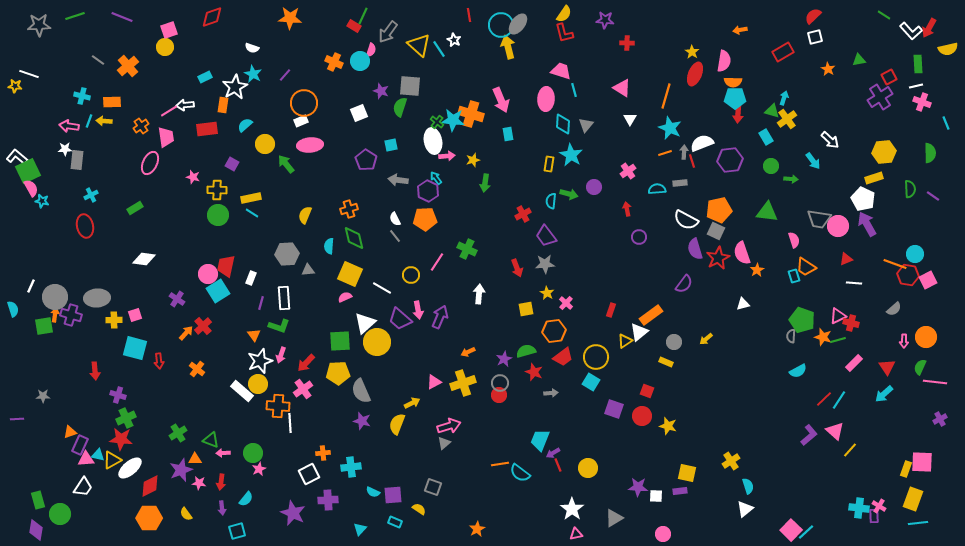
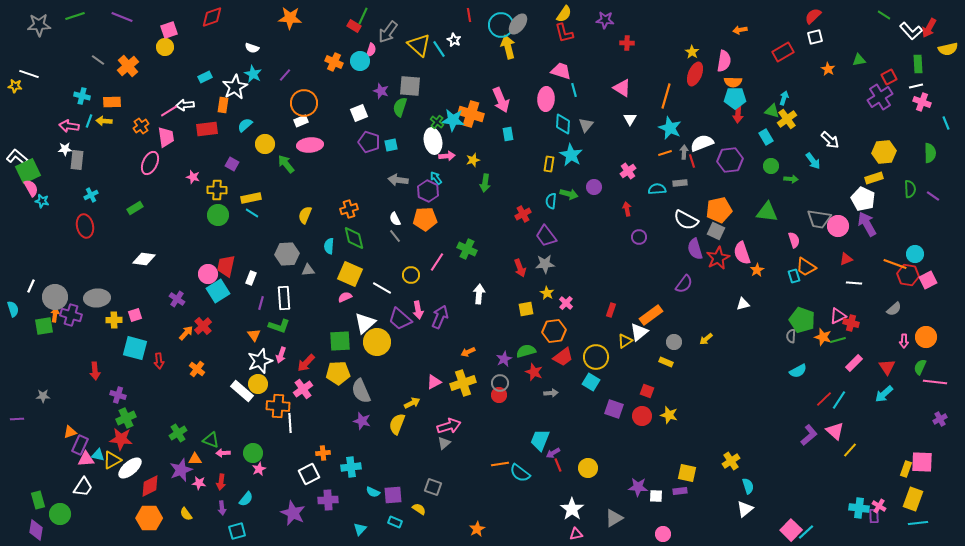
purple pentagon at (366, 160): moved 3 px right, 18 px up; rotated 15 degrees counterclockwise
red arrow at (517, 268): moved 3 px right
yellow star at (668, 426): moved 1 px right, 11 px up
